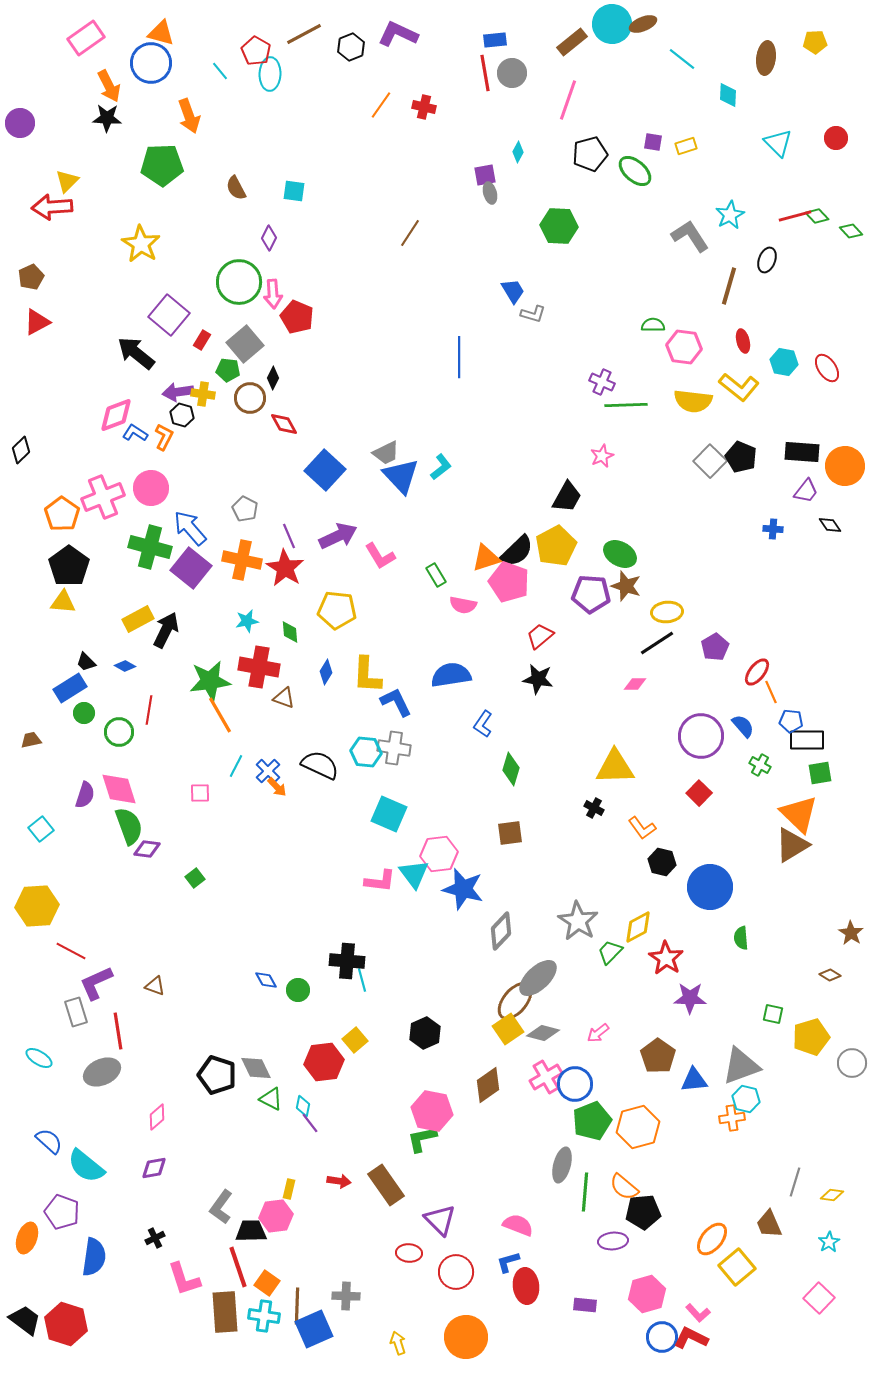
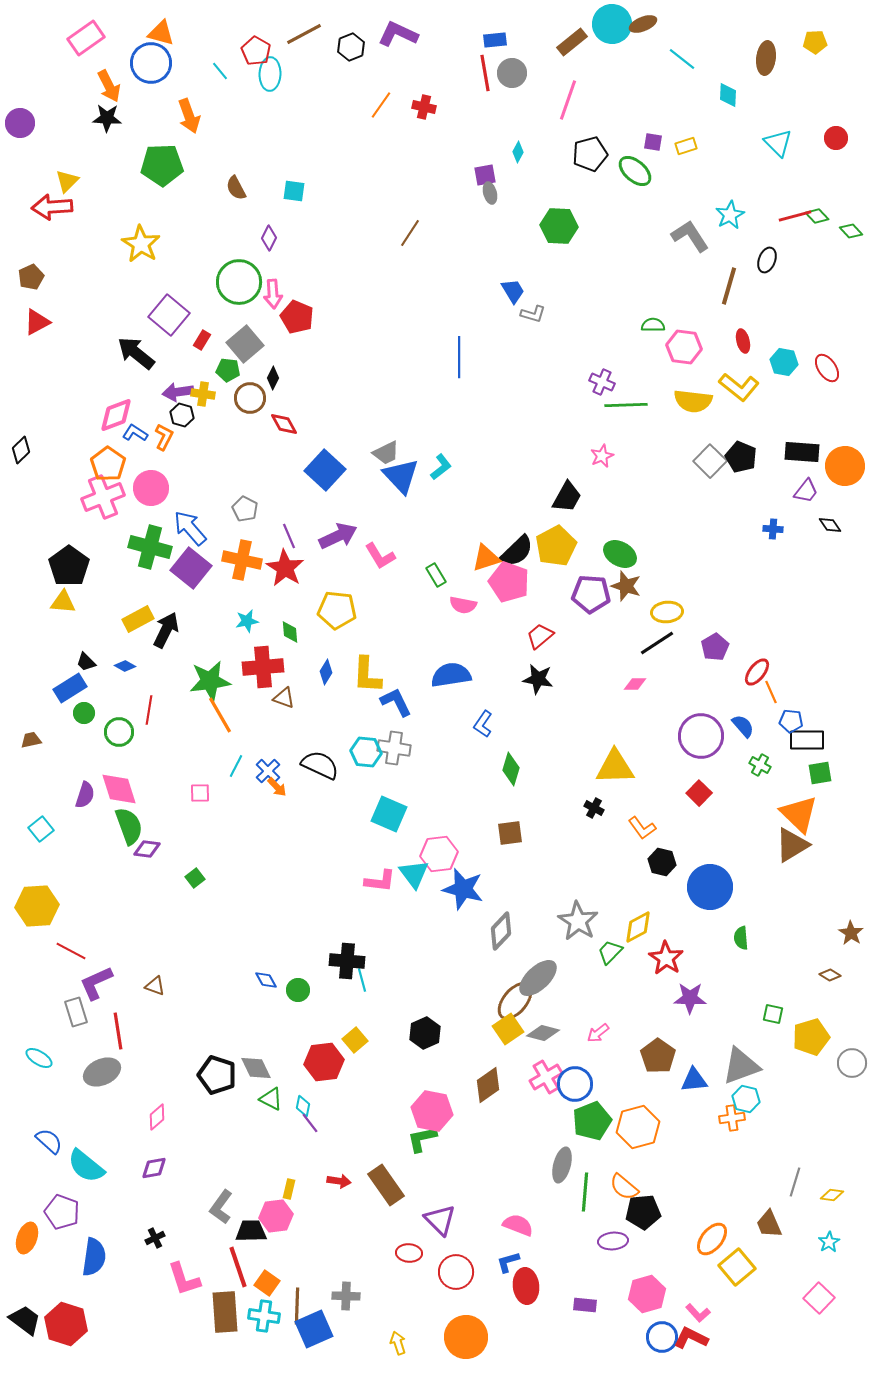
orange pentagon at (62, 514): moved 46 px right, 50 px up
red cross at (259, 667): moved 4 px right; rotated 15 degrees counterclockwise
